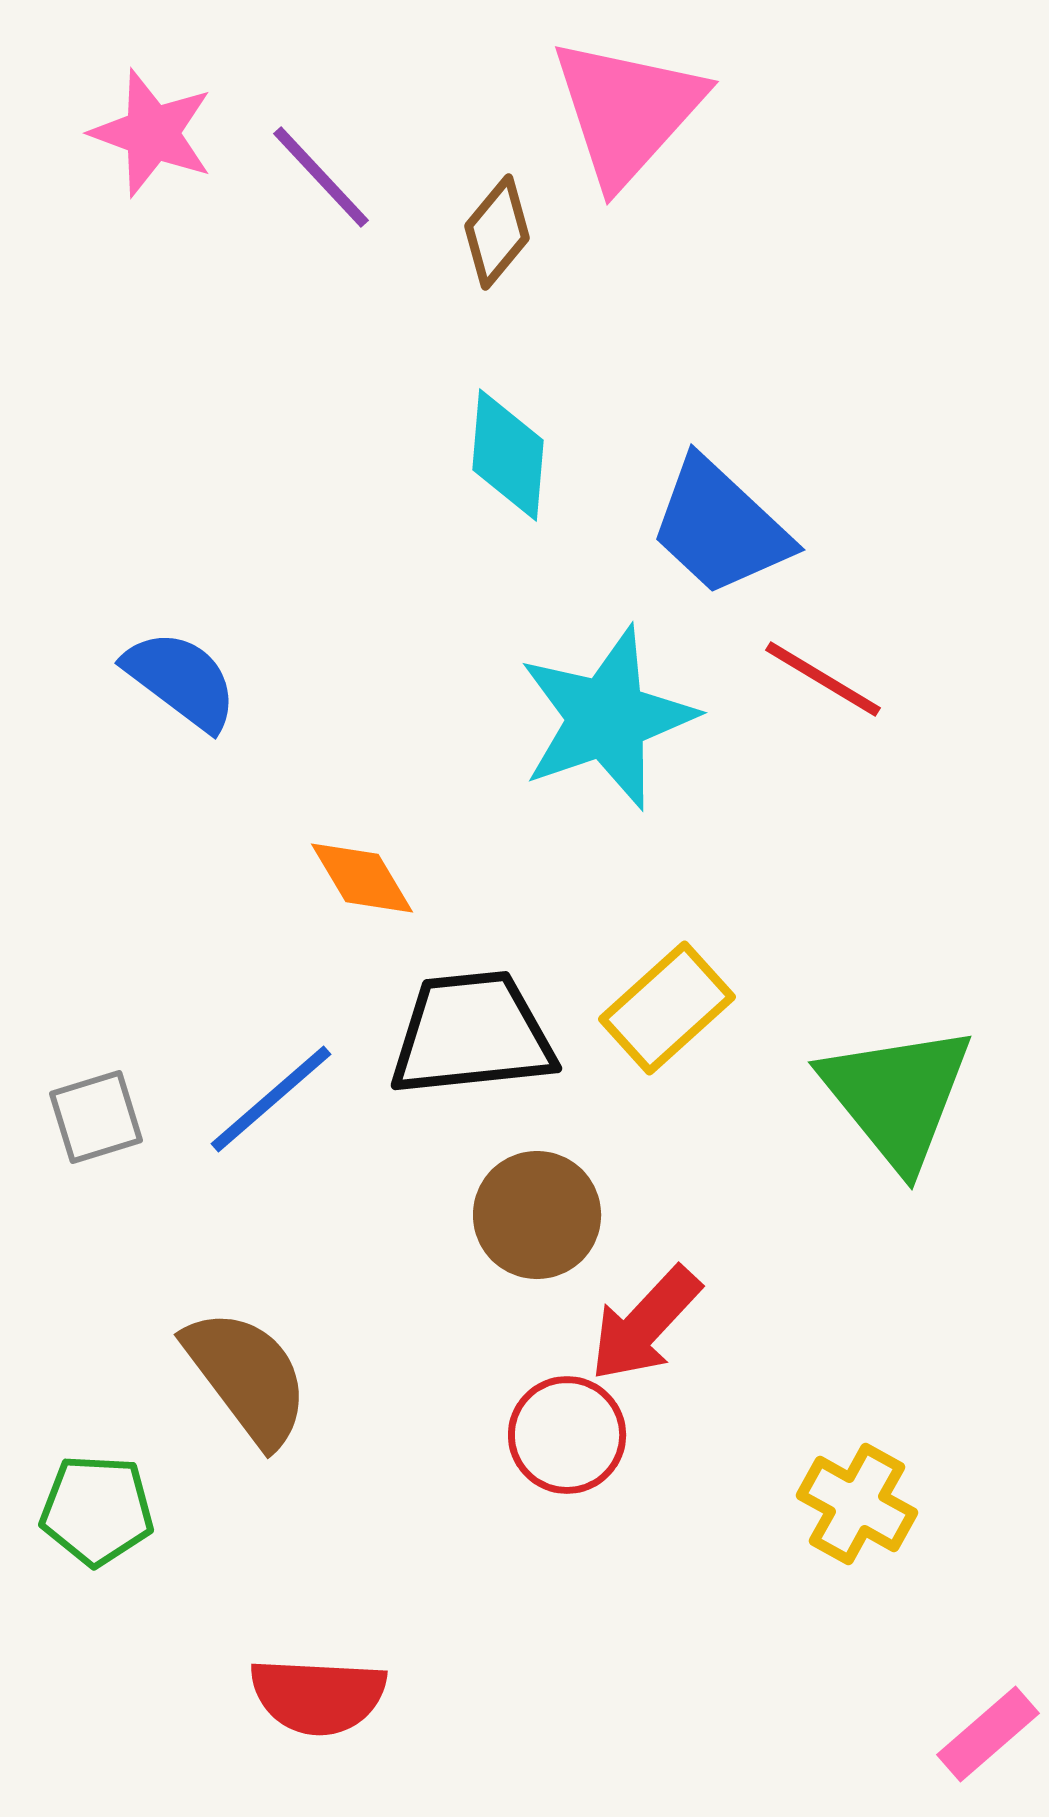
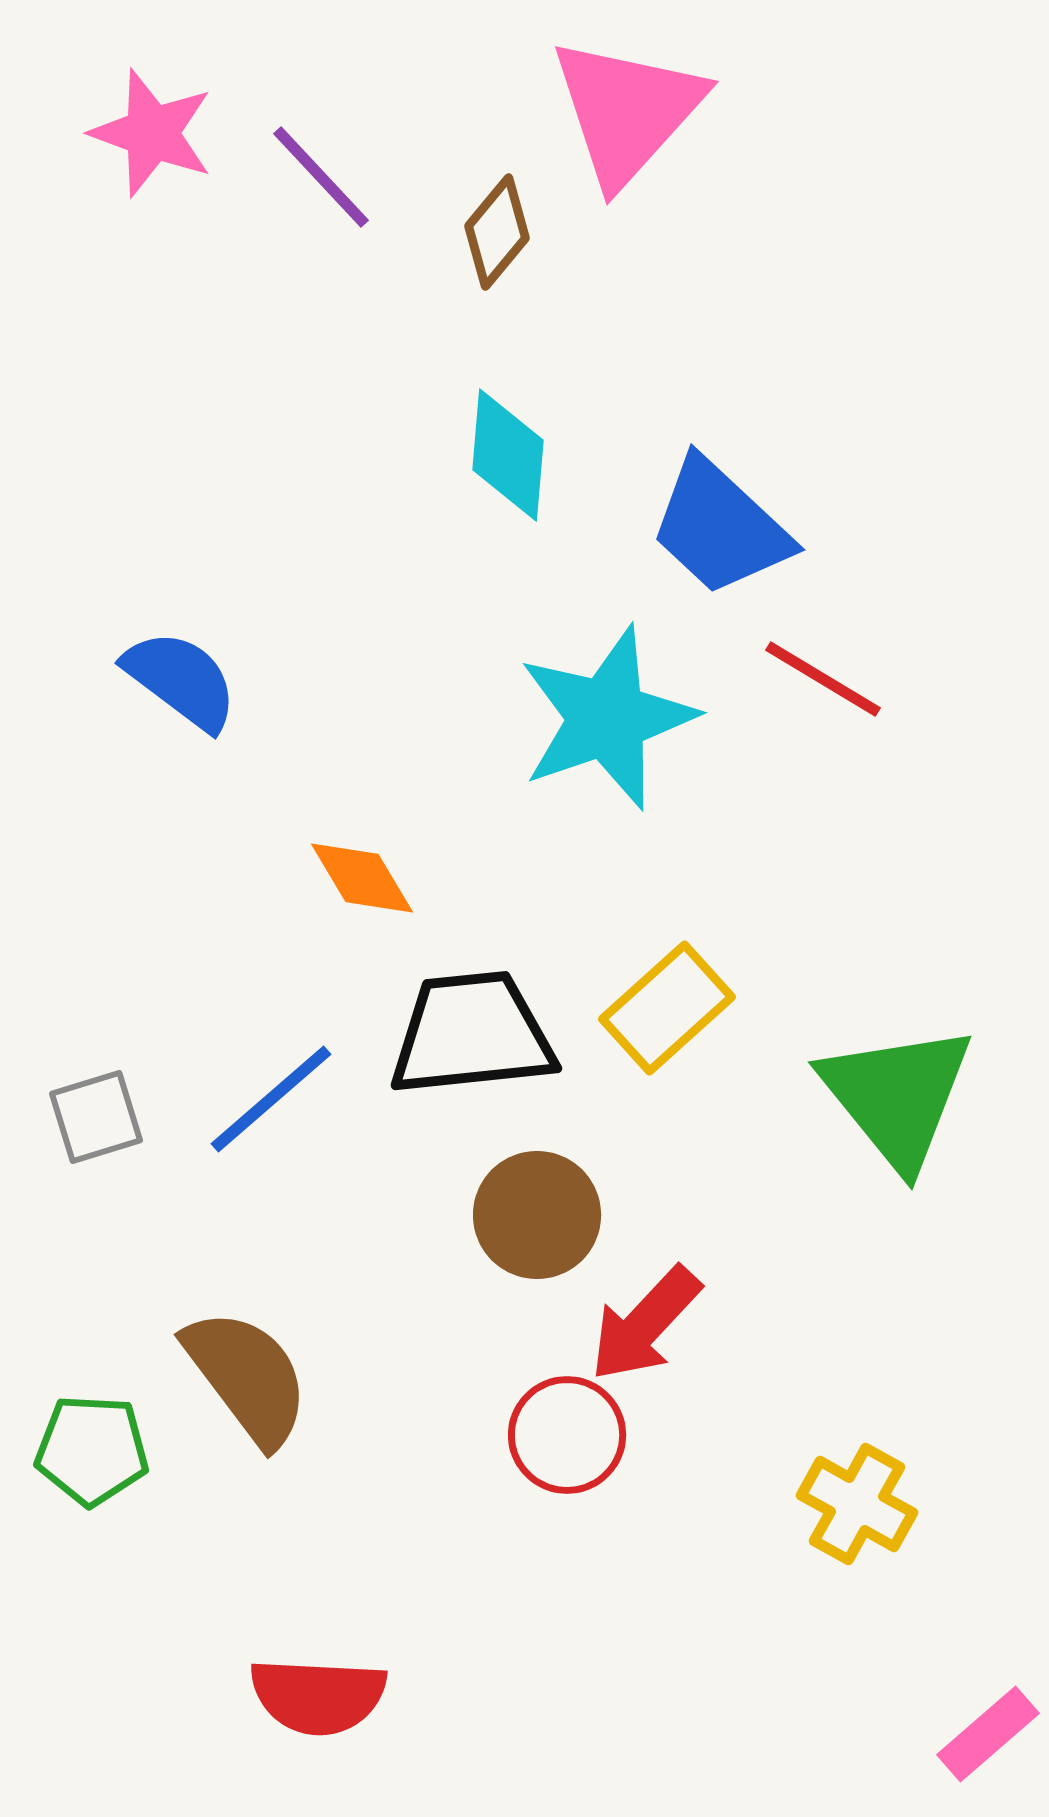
green pentagon: moved 5 px left, 60 px up
